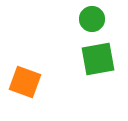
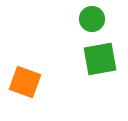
green square: moved 2 px right
